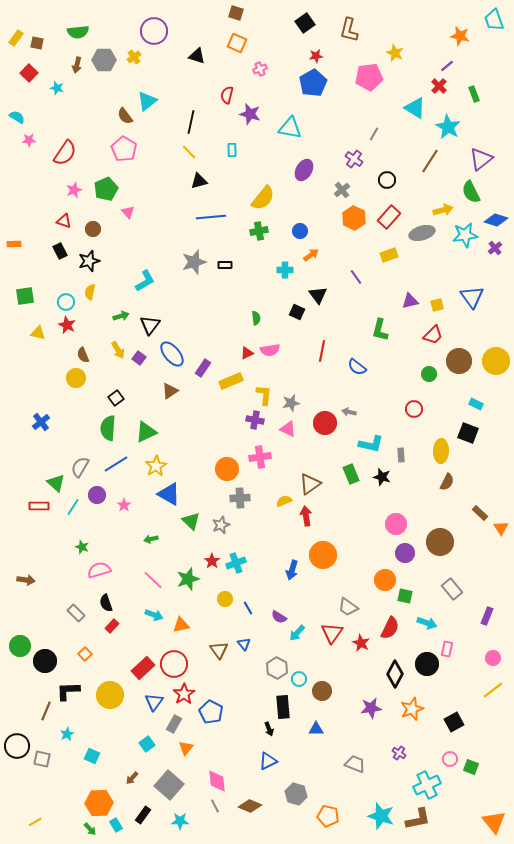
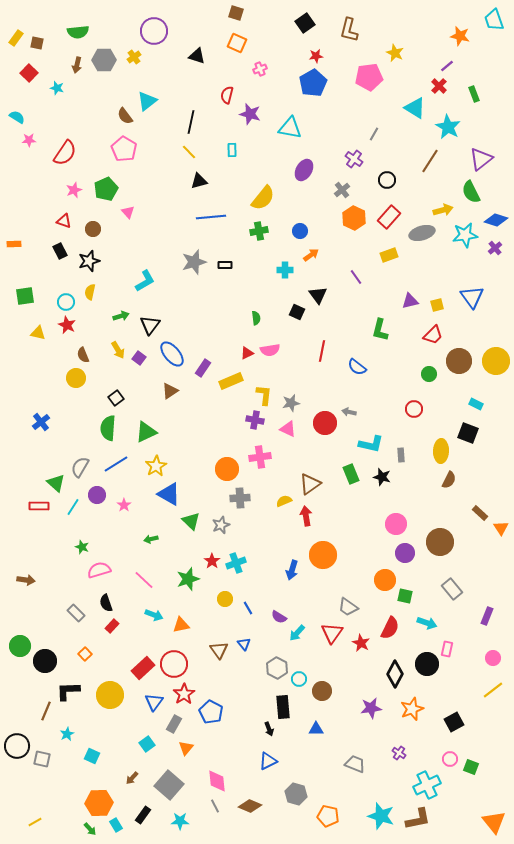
brown semicircle at (447, 482): moved 2 px right, 2 px up
pink line at (153, 580): moved 9 px left
